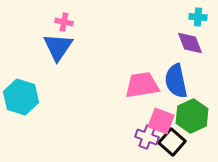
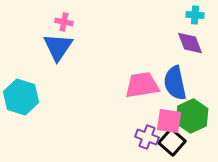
cyan cross: moved 3 px left, 2 px up
blue semicircle: moved 1 px left, 2 px down
pink square: moved 8 px right; rotated 12 degrees counterclockwise
